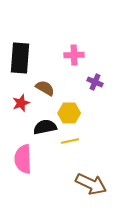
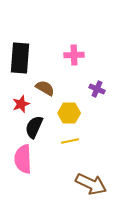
purple cross: moved 2 px right, 7 px down
red star: moved 1 px down
black semicircle: moved 11 px left; rotated 55 degrees counterclockwise
